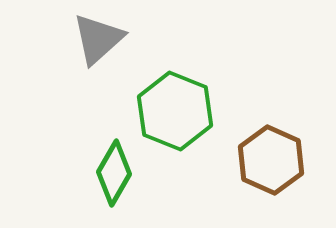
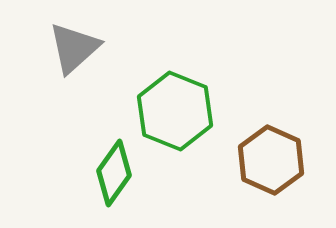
gray triangle: moved 24 px left, 9 px down
green diamond: rotated 6 degrees clockwise
